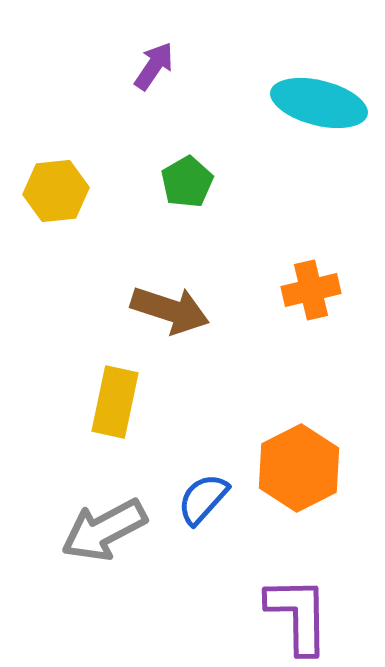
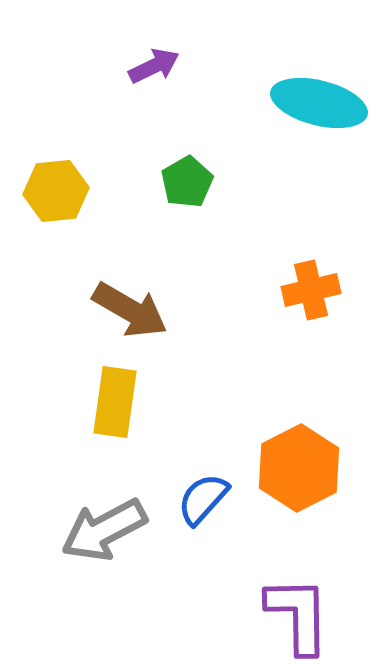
purple arrow: rotated 30 degrees clockwise
brown arrow: moved 40 px left; rotated 12 degrees clockwise
yellow rectangle: rotated 4 degrees counterclockwise
